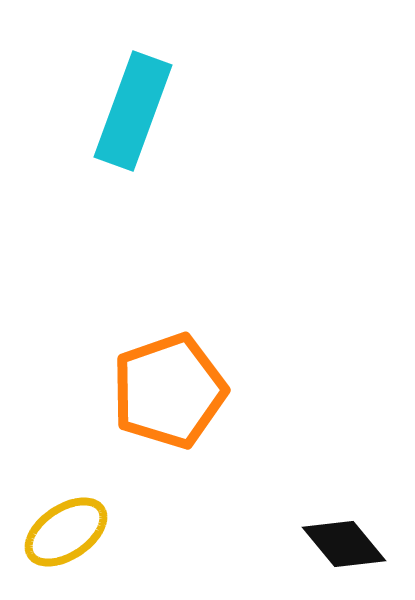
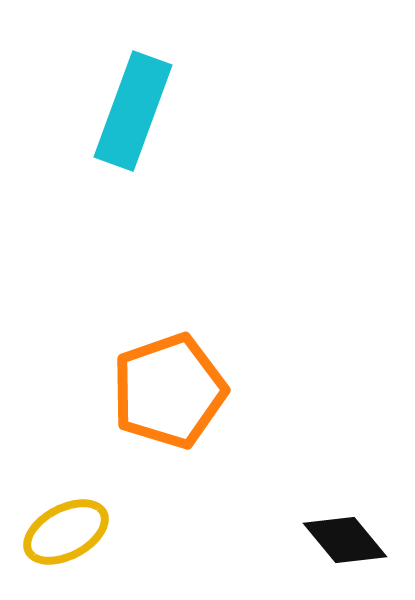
yellow ellipse: rotated 6 degrees clockwise
black diamond: moved 1 px right, 4 px up
